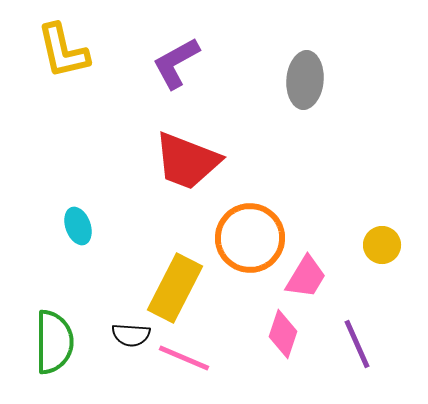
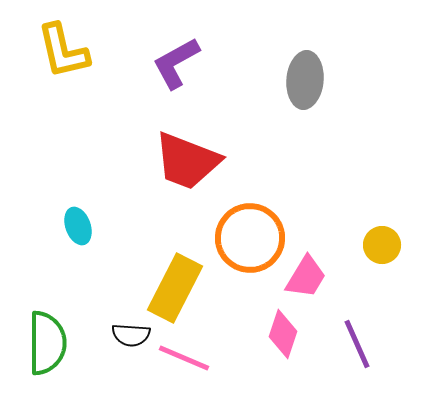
green semicircle: moved 7 px left, 1 px down
